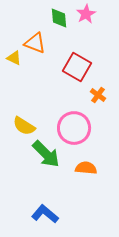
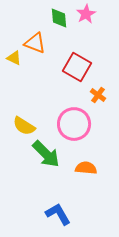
pink circle: moved 4 px up
blue L-shape: moved 13 px right; rotated 20 degrees clockwise
